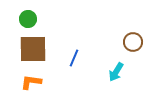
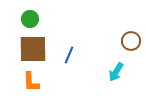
green circle: moved 2 px right
brown circle: moved 2 px left, 1 px up
blue line: moved 5 px left, 3 px up
orange L-shape: rotated 100 degrees counterclockwise
